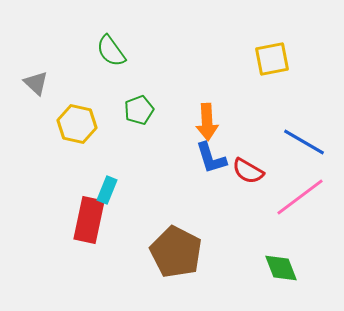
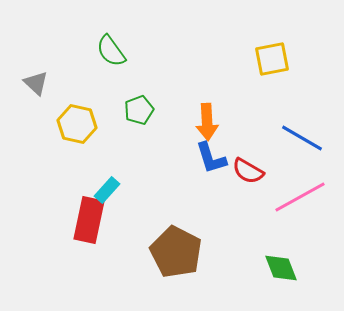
blue line: moved 2 px left, 4 px up
cyan rectangle: rotated 20 degrees clockwise
pink line: rotated 8 degrees clockwise
